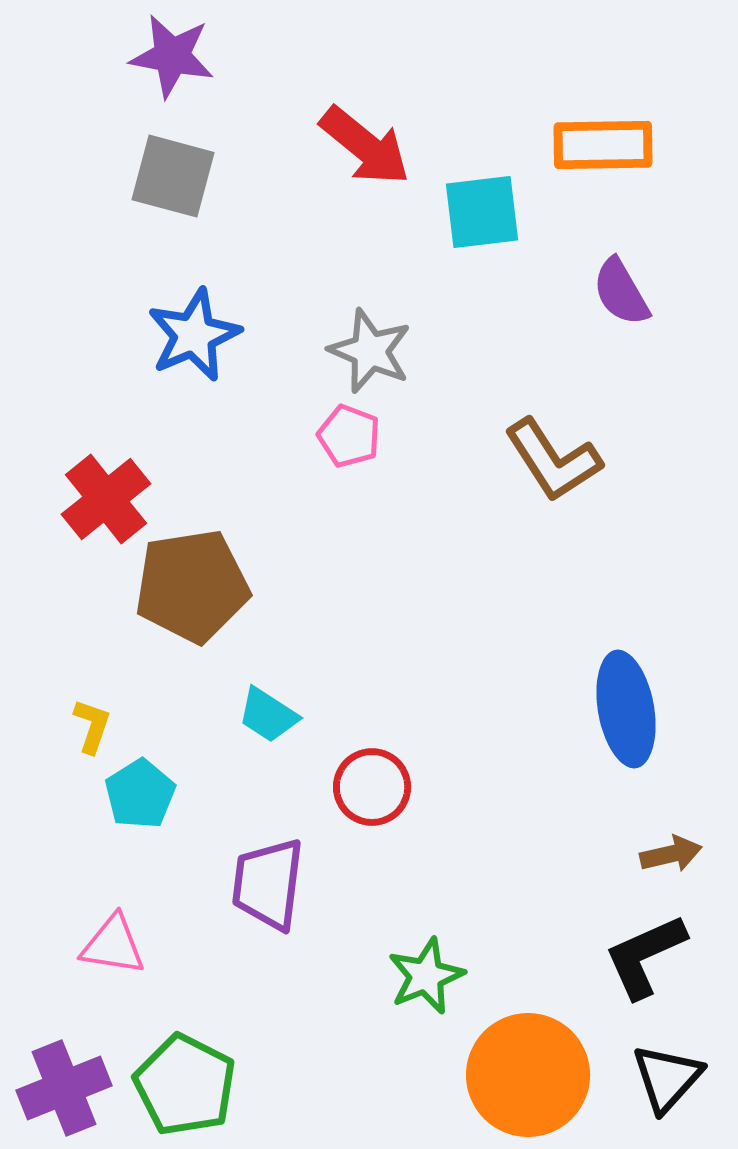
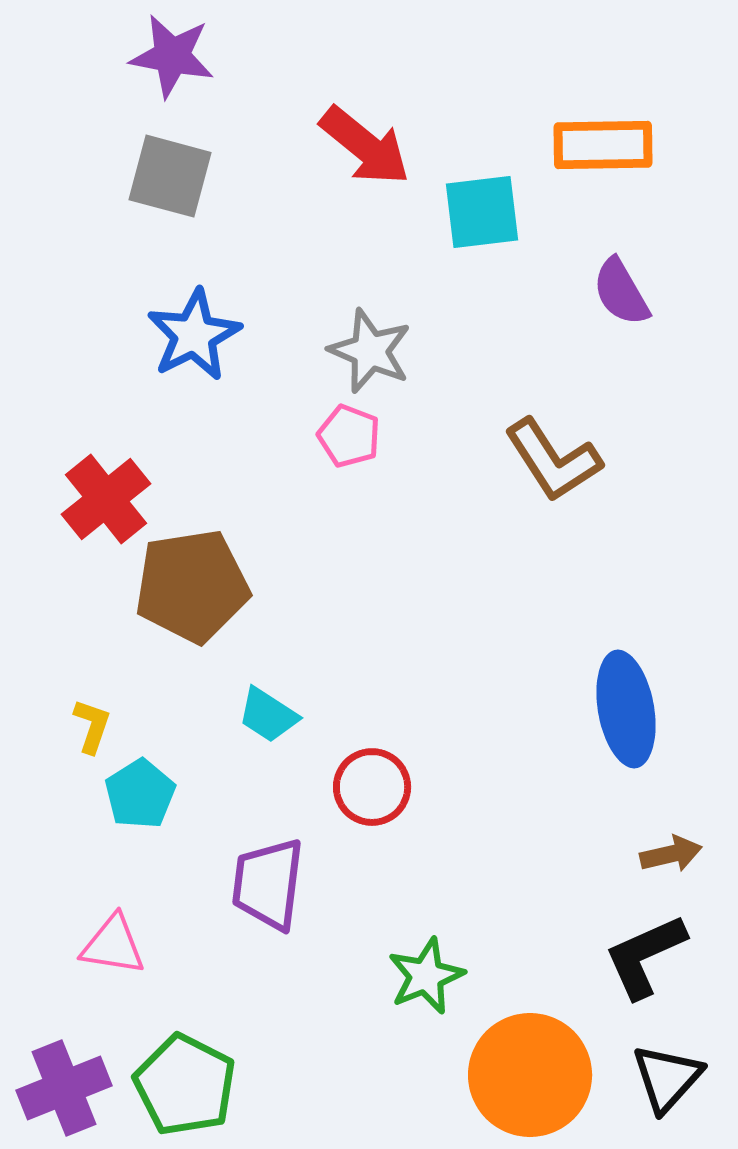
gray square: moved 3 px left
blue star: rotated 4 degrees counterclockwise
orange circle: moved 2 px right
